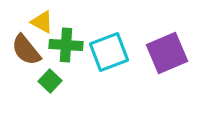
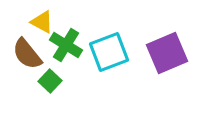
green cross: rotated 28 degrees clockwise
brown semicircle: moved 1 px right, 4 px down
